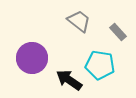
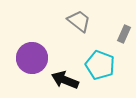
gray rectangle: moved 6 px right, 2 px down; rotated 66 degrees clockwise
cyan pentagon: rotated 12 degrees clockwise
black arrow: moved 4 px left; rotated 12 degrees counterclockwise
